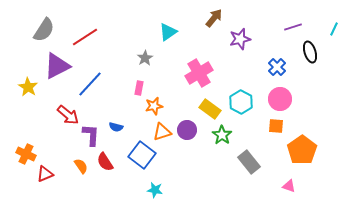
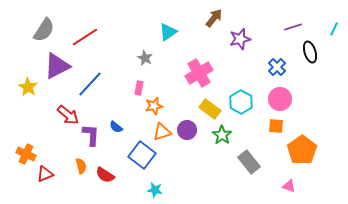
gray star: rotated 14 degrees counterclockwise
blue semicircle: rotated 24 degrees clockwise
red semicircle: moved 13 px down; rotated 24 degrees counterclockwise
orange semicircle: rotated 21 degrees clockwise
